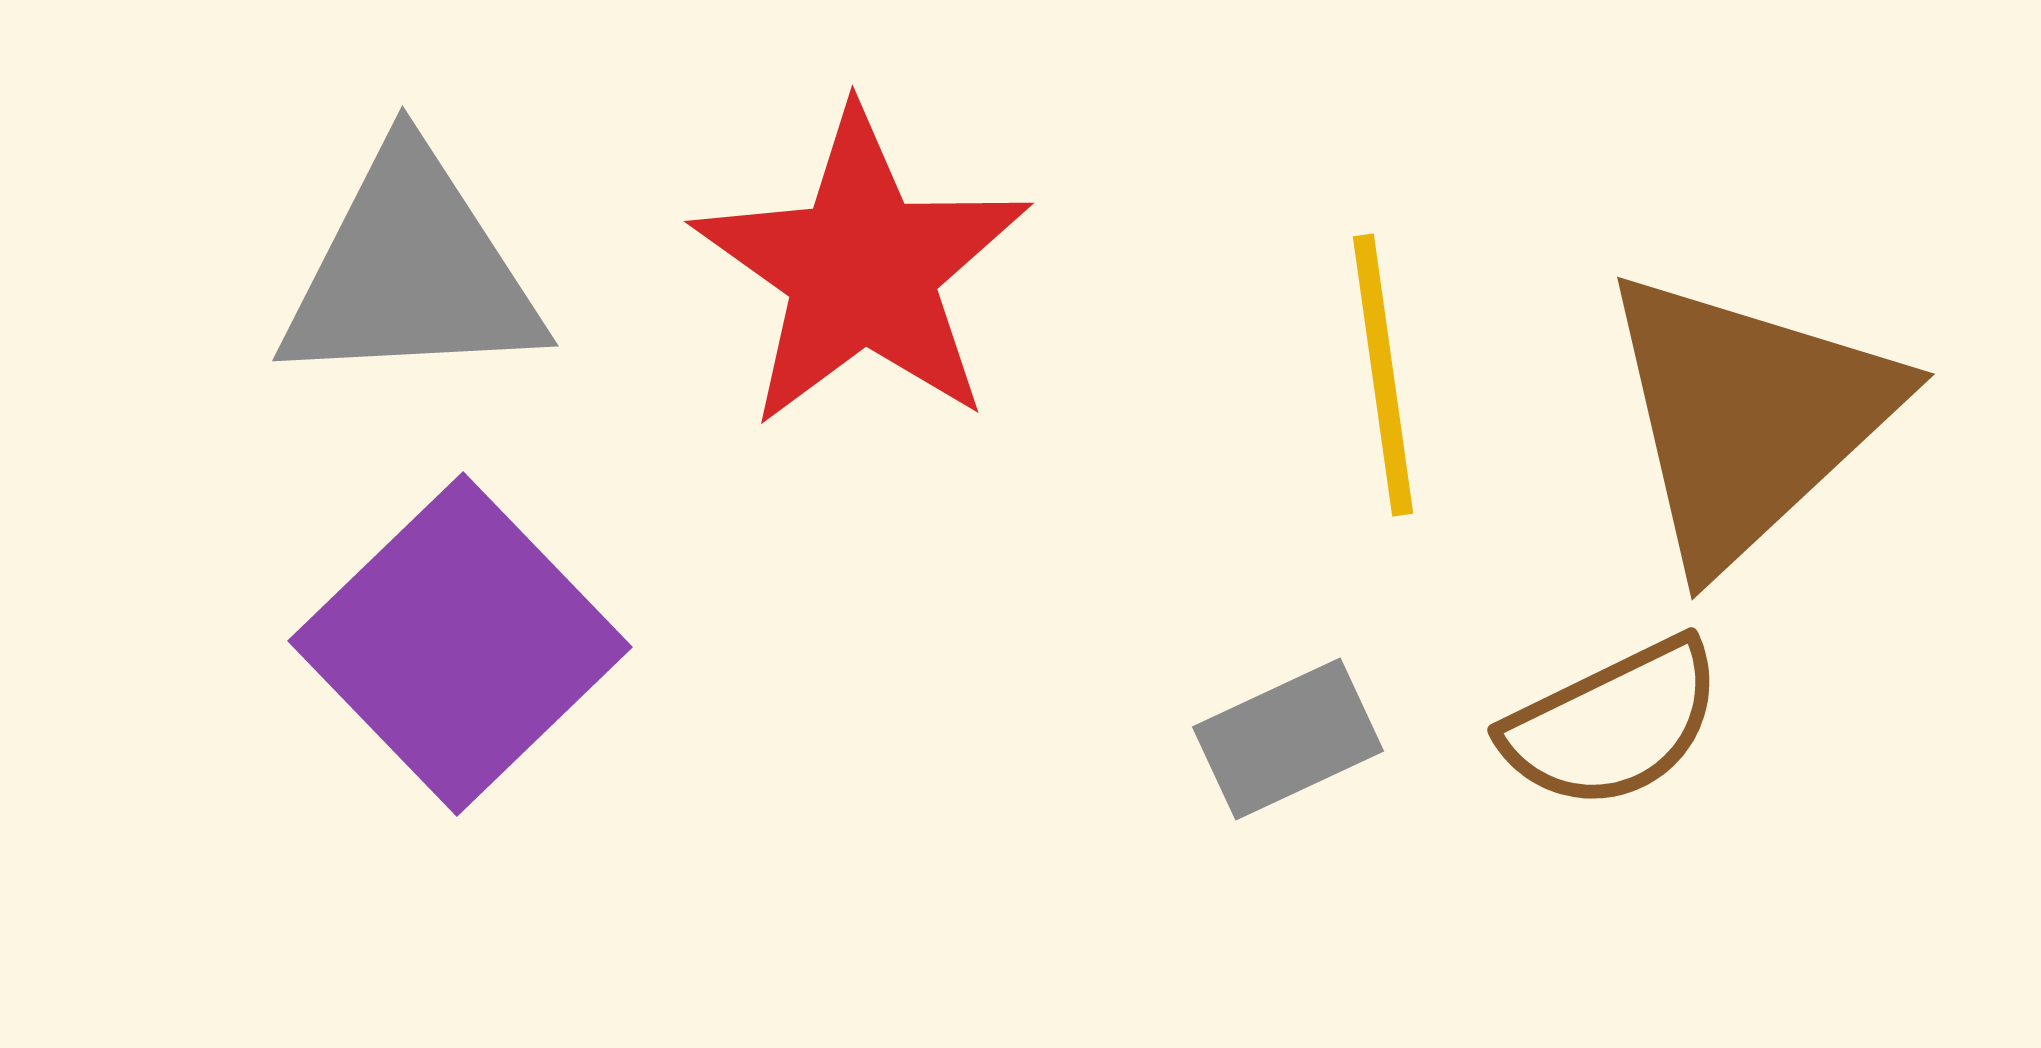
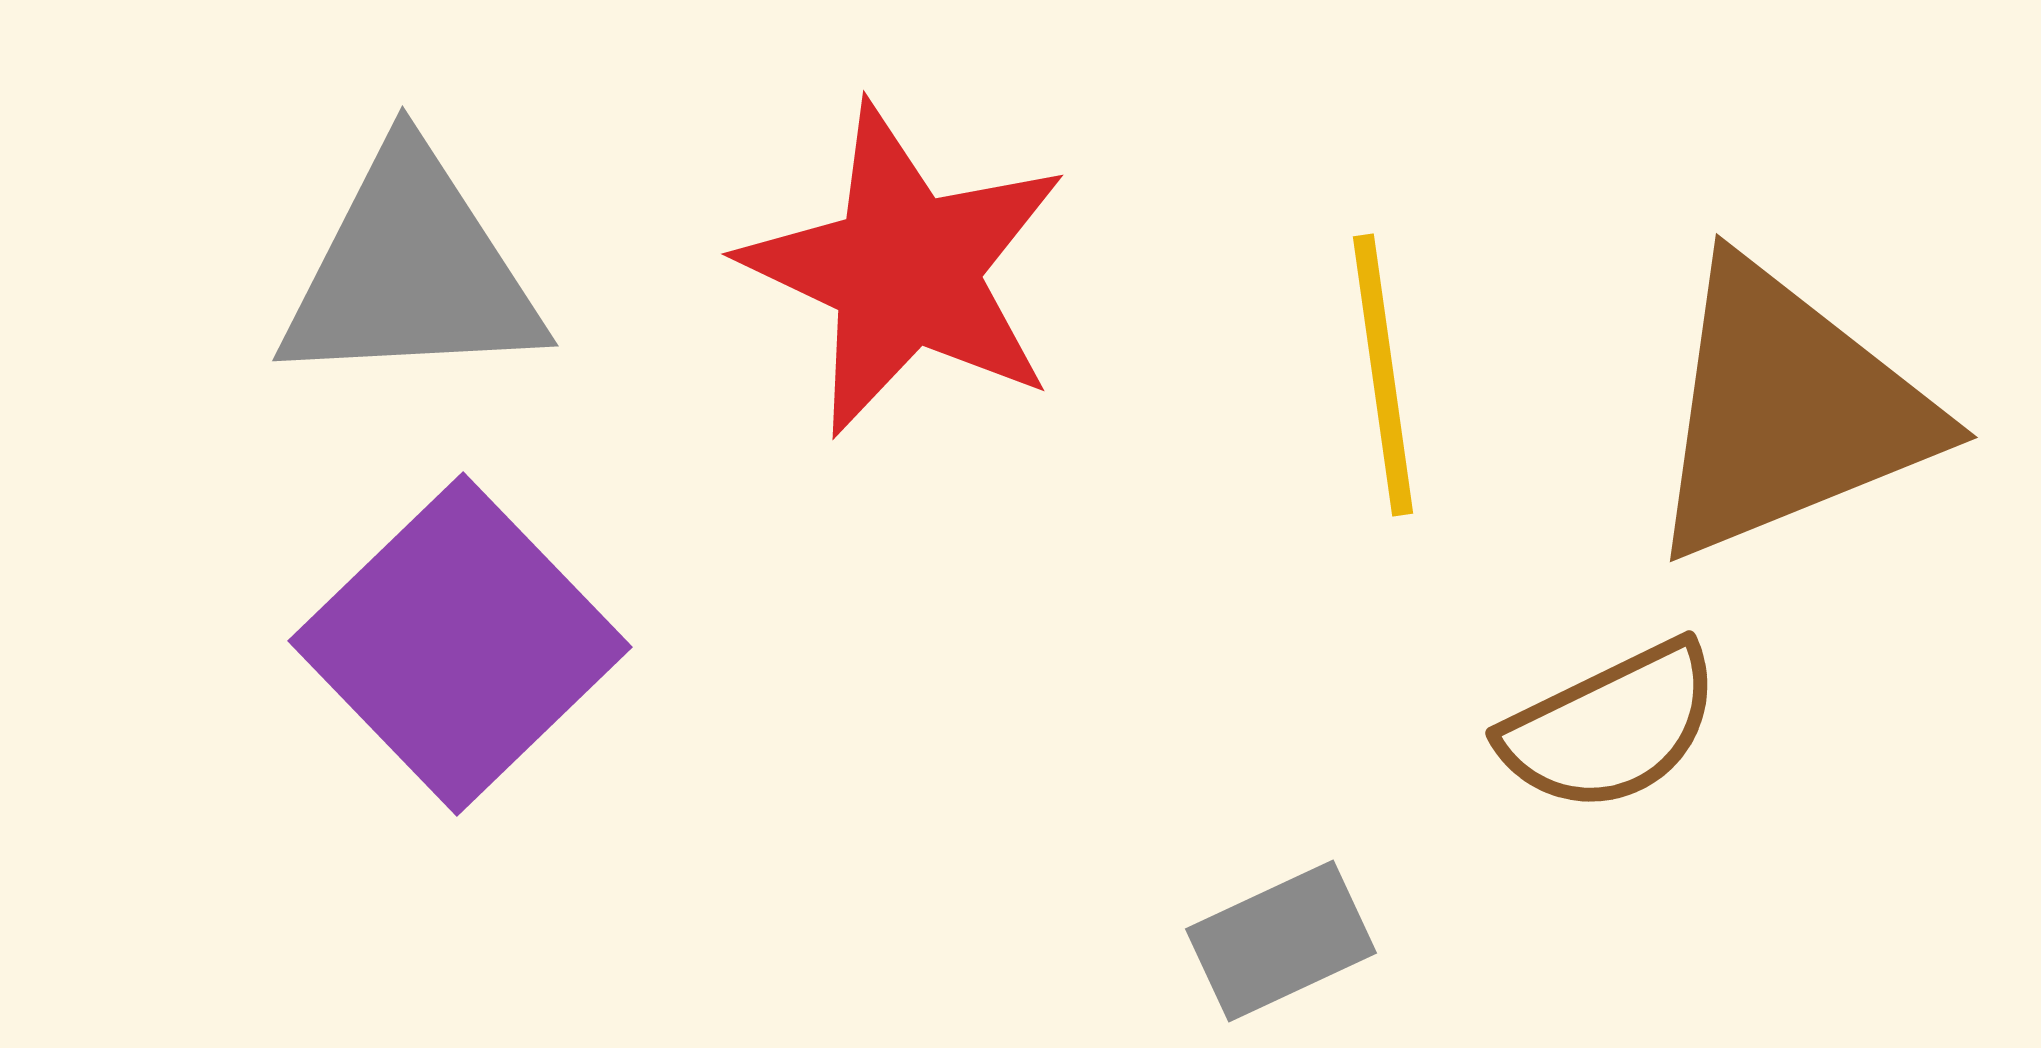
red star: moved 43 px right, 1 px down; rotated 10 degrees counterclockwise
brown triangle: moved 40 px right, 6 px up; rotated 21 degrees clockwise
brown semicircle: moved 2 px left, 3 px down
gray rectangle: moved 7 px left, 202 px down
